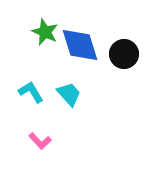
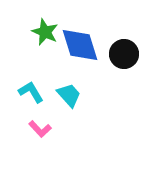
cyan trapezoid: moved 1 px down
pink L-shape: moved 12 px up
